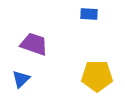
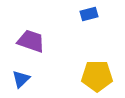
blue rectangle: rotated 18 degrees counterclockwise
purple trapezoid: moved 3 px left, 3 px up
